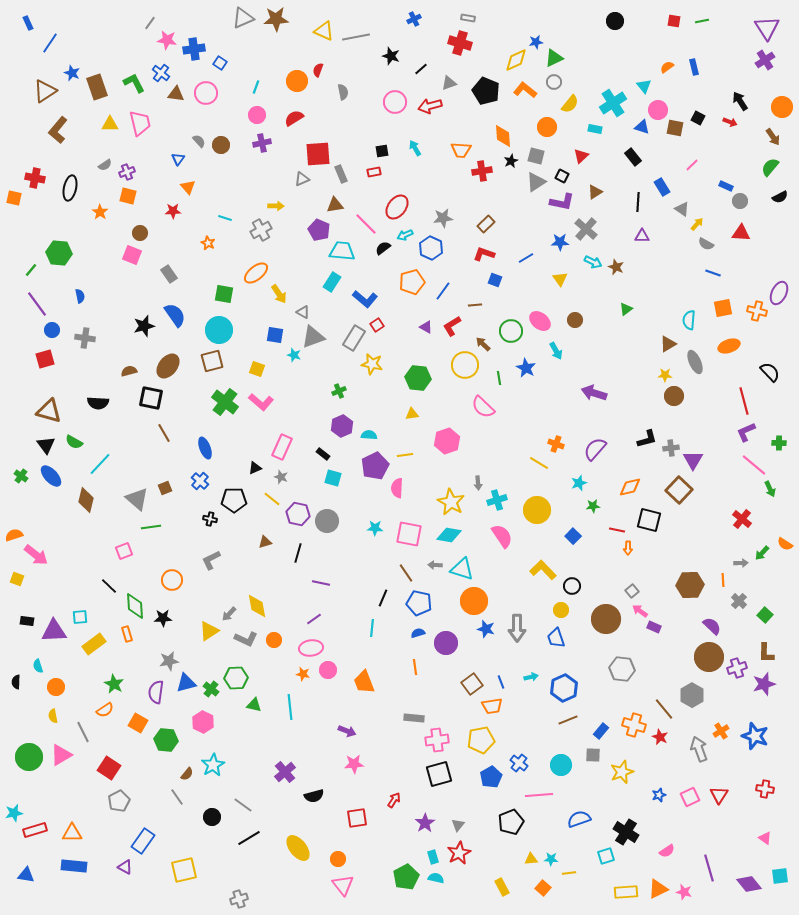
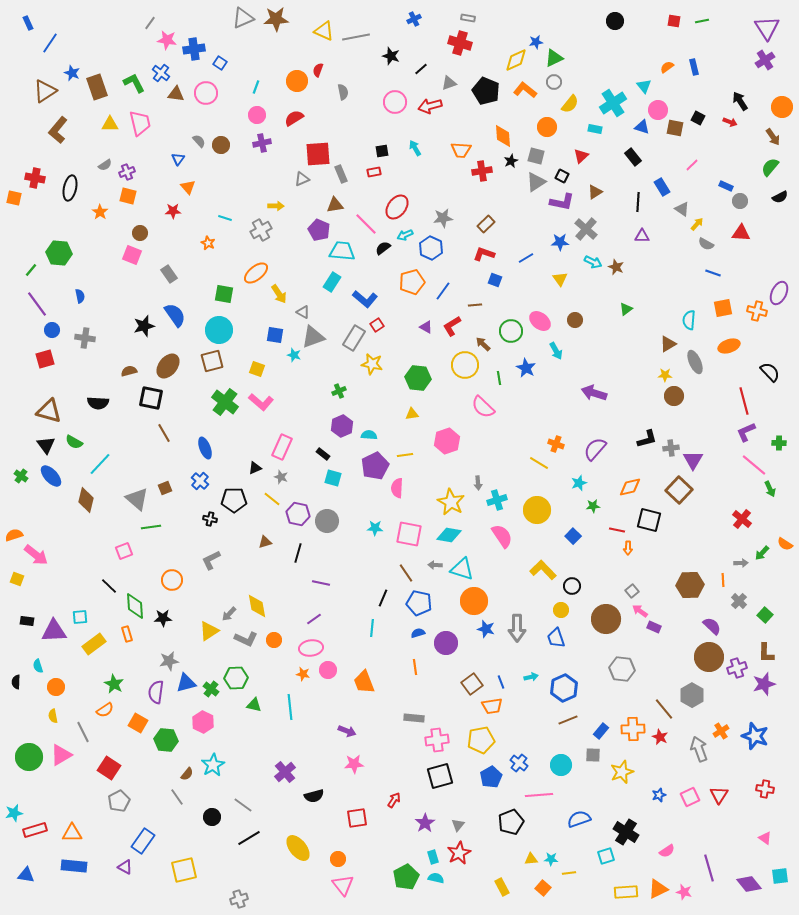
orange cross at (634, 725): moved 1 px left, 4 px down; rotated 20 degrees counterclockwise
black square at (439, 774): moved 1 px right, 2 px down
